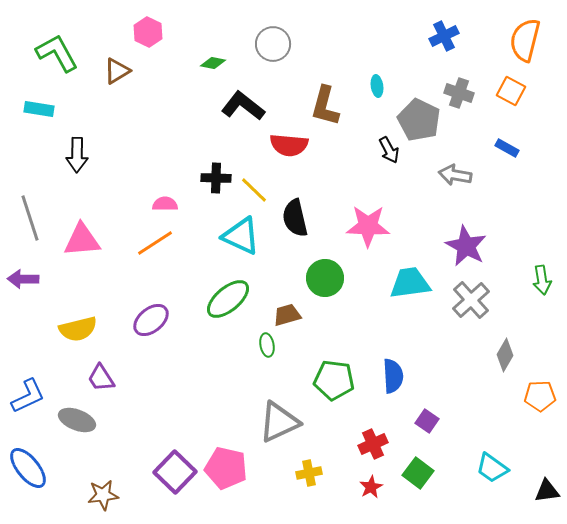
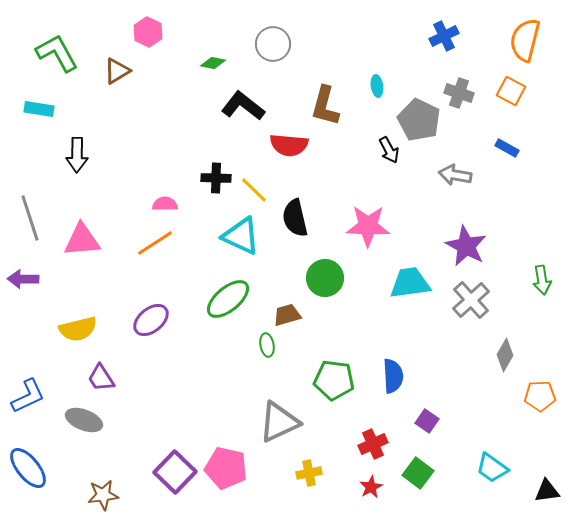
gray ellipse at (77, 420): moved 7 px right
